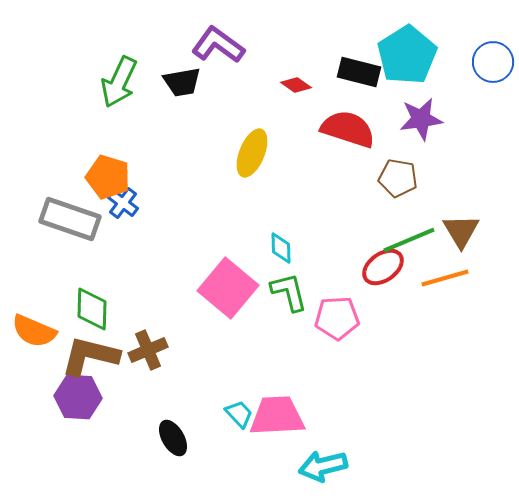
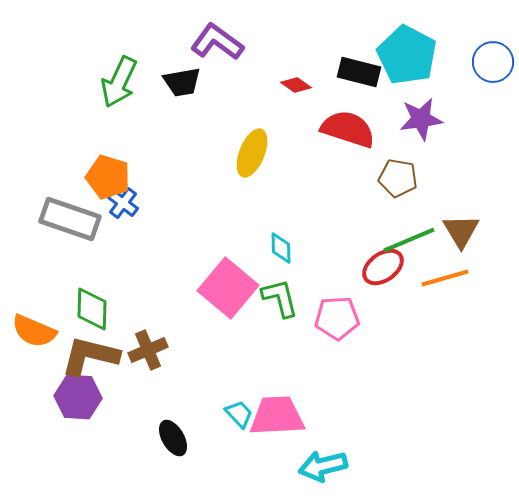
purple L-shape: moved 1 px left, 3 px up
cyan pentagon: rotated 12 degrees counterclockwise
green L-shape: moved 9 px left, 6 px down
